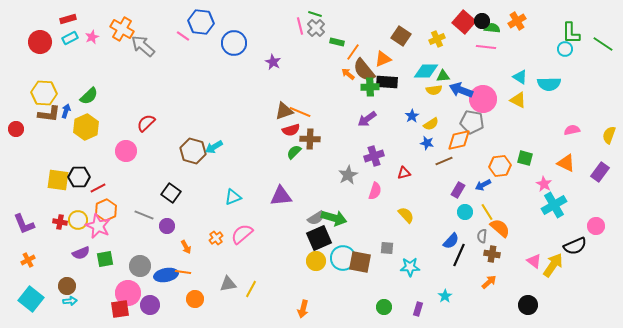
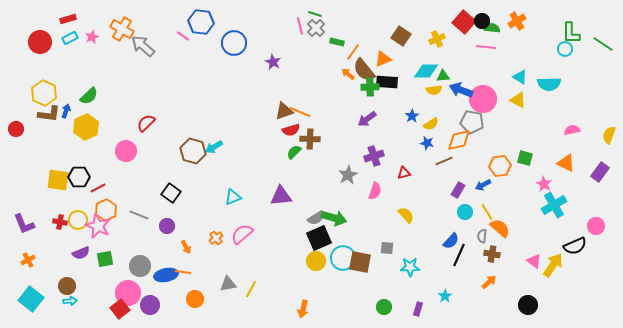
yellow hexagon at (44, 93): rotated 20 degrees clockwise
gray line at (144, 215): moved 5 px left
red square at (120, 309): rotated 30 degrees counterclockwise
